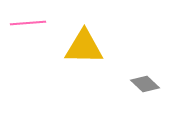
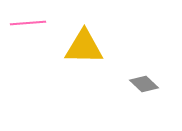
gray diamond: moved 1 px left
